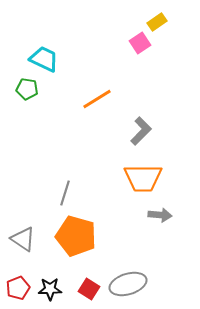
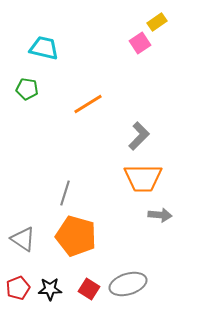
cyan trapezoid: moved 11 px up; rotated 12 degrees counterclockwise
orange line: moved 9 px left, 5 px down
gray L-shape: moved 2 px left, 5 px down
